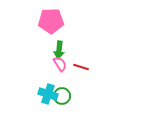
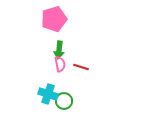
pink pentagon: moved 3 px right, 2 px up; rotated 15 degrees counterclockwise
pink semicircle: rotated 21 degrees clockwise
green circle: moved 2 px right, 5 px down
